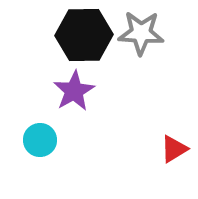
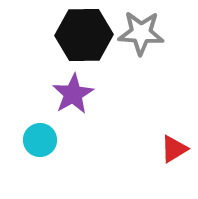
purple star: moved 1 px left, 3 px down
